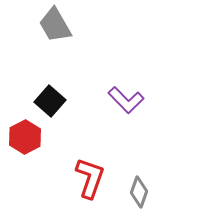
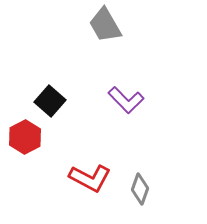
gray trapezoid: moved 50 px right
red L-shape: rotated 99 degrees clockwise
gray diamond: moved 1 px right, 3 px up
